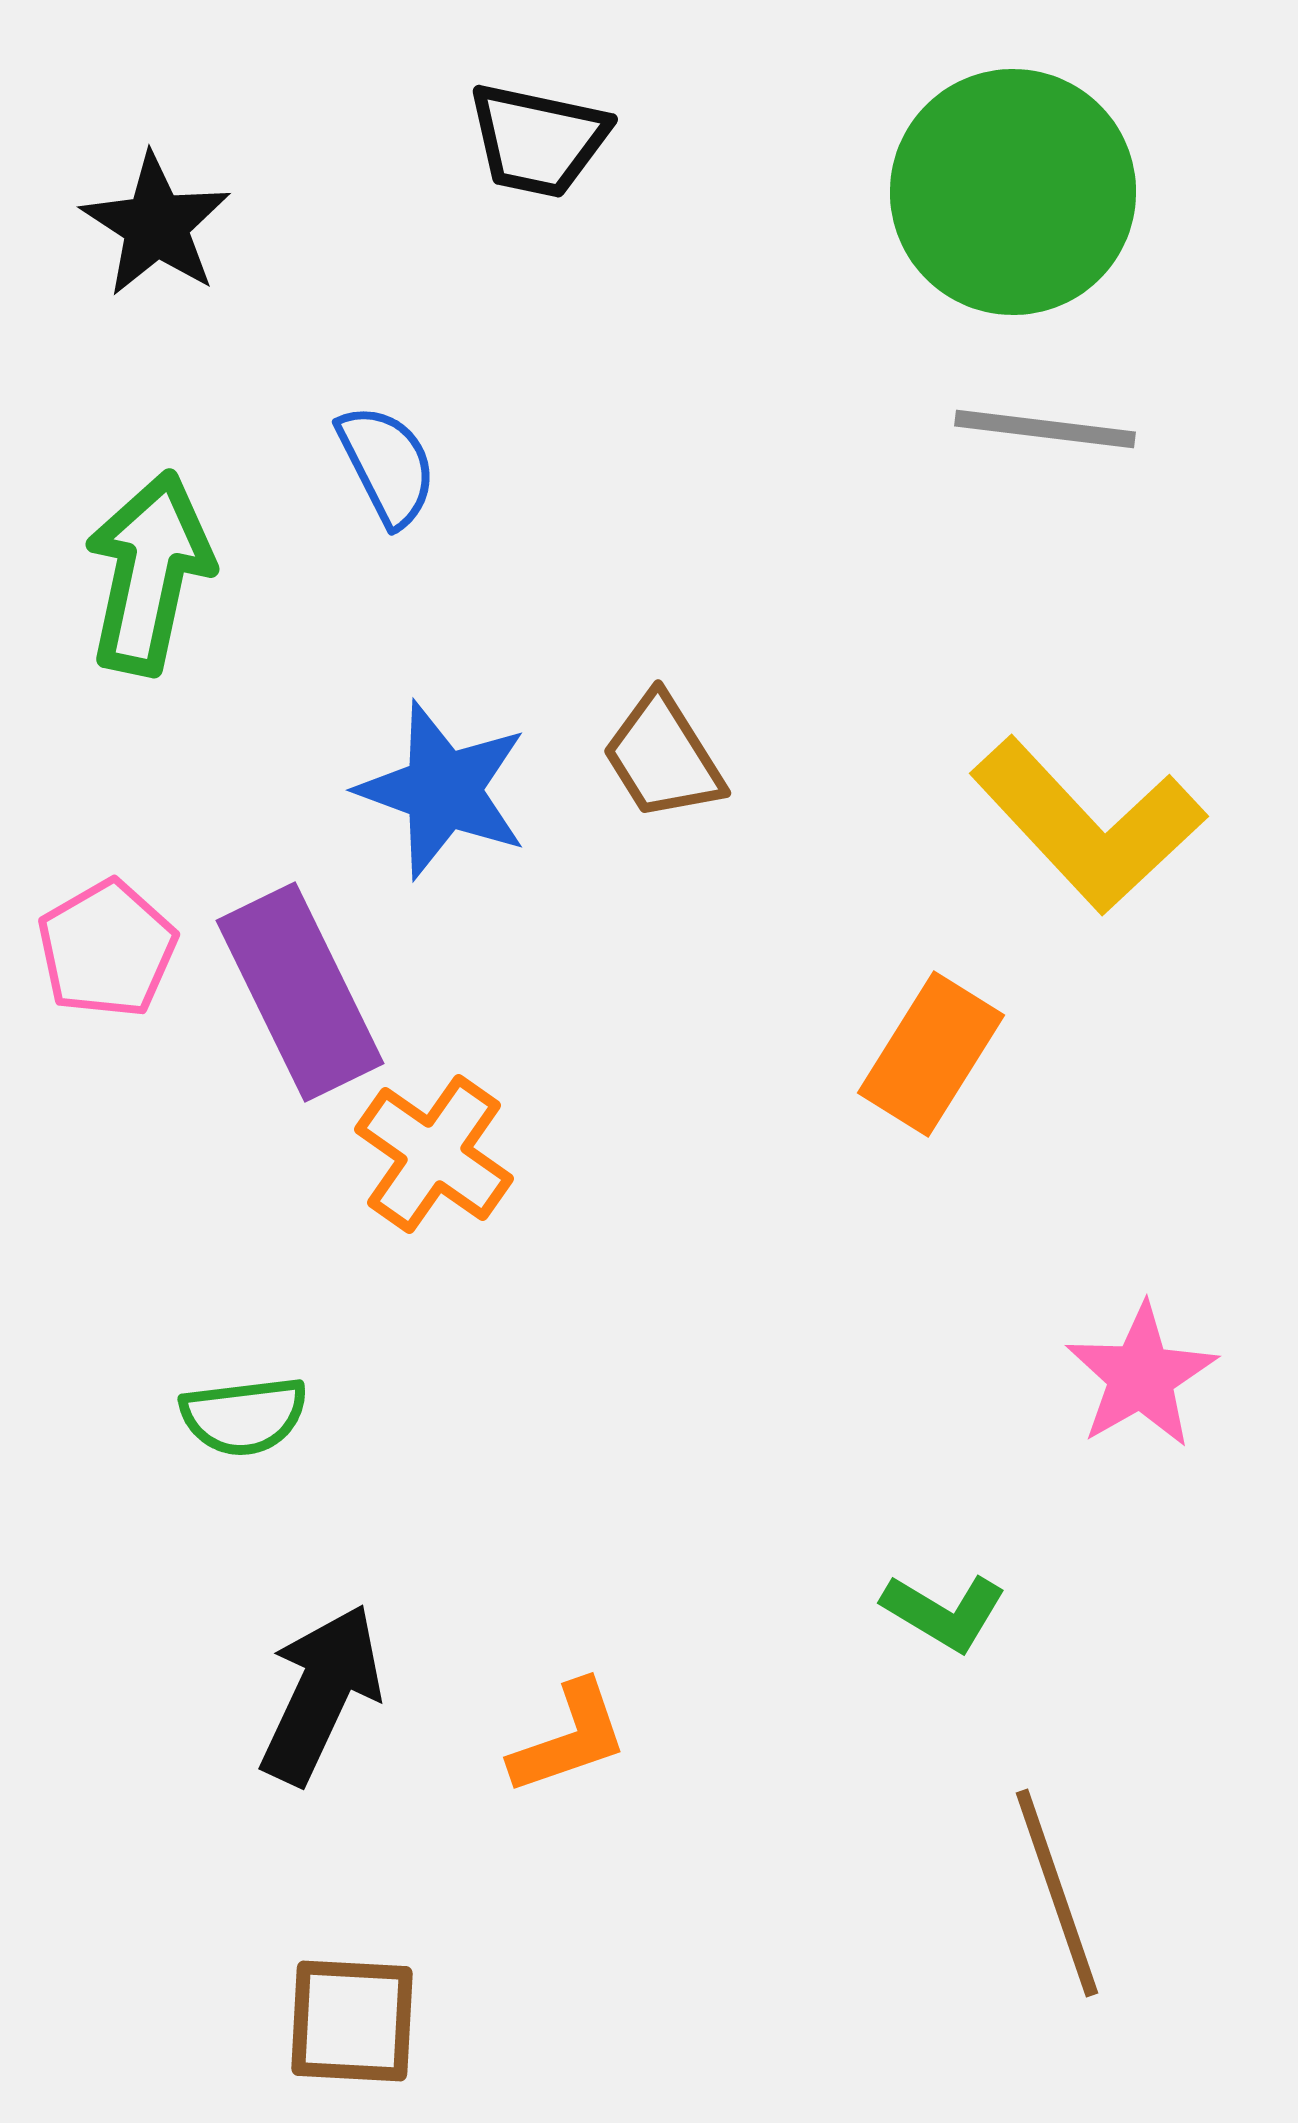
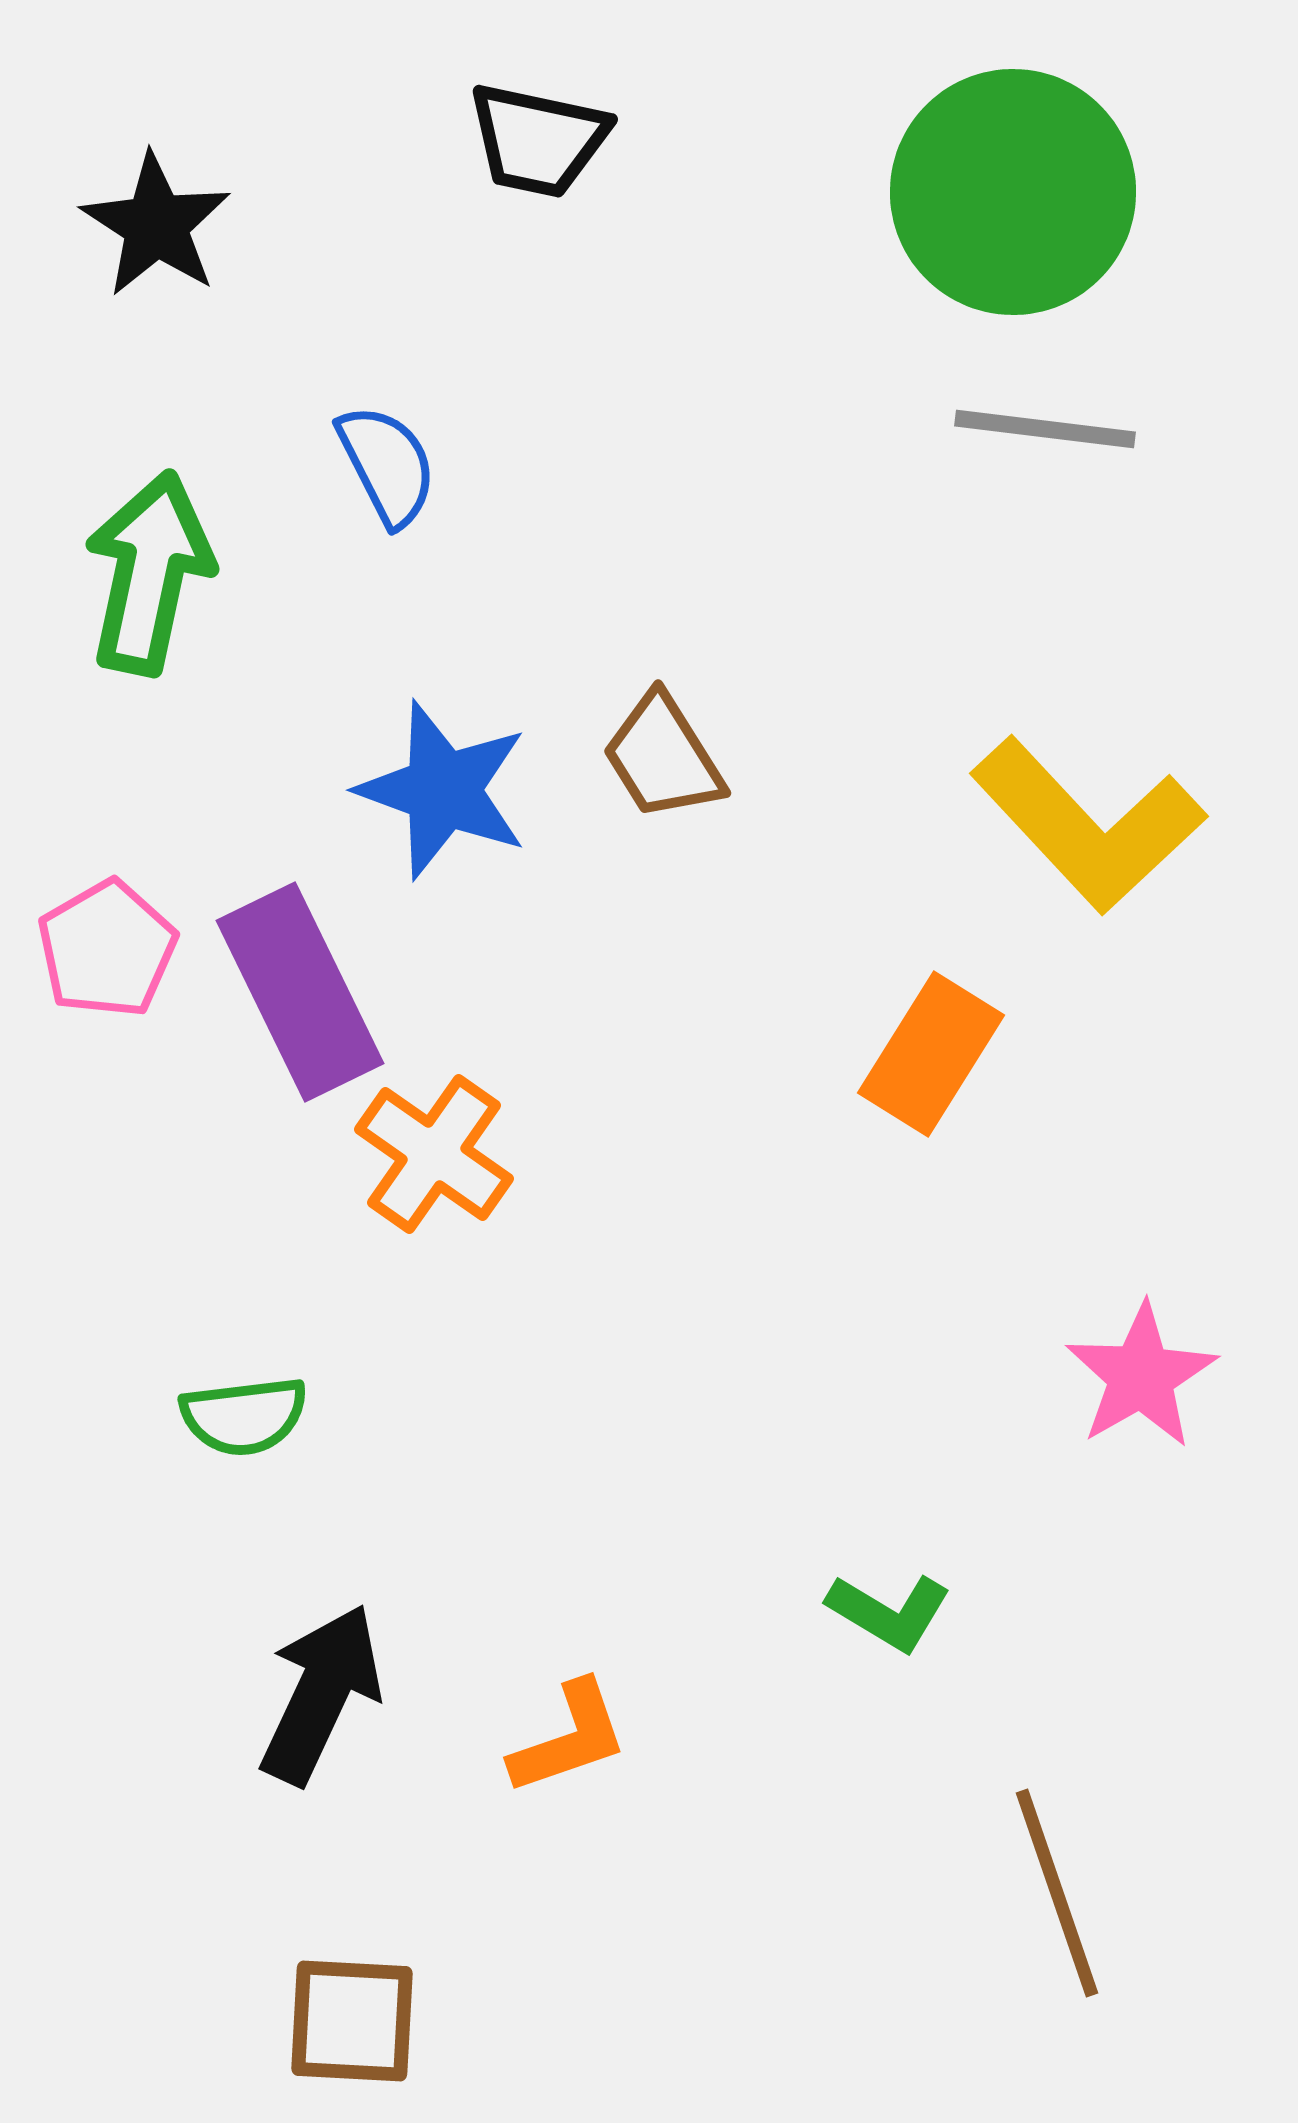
green L-shape: moved 55 px left
